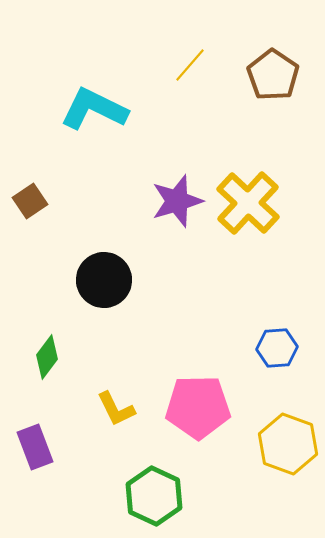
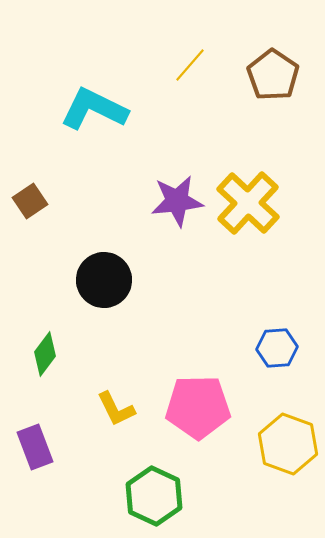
purple star: rotated 10 degrees clockwise
green diamond: moved 2 px left, 3 px up
